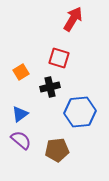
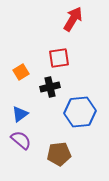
red square: rotated 25 degrees counterclockwise
brown pentagon: moved 2 px right, 4 px down
